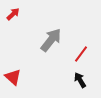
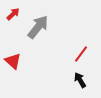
gray arrow: moved 13 px left, 13 px up
red triangle: moved 16 px up
